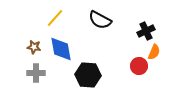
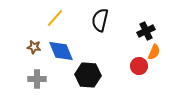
black semicircle: rotated 75 degrees clockwise
blue diamond: moved 2 px down; rotated 12 degrees counterclockwise
gray cross: moved 1 px right, 6 px down
